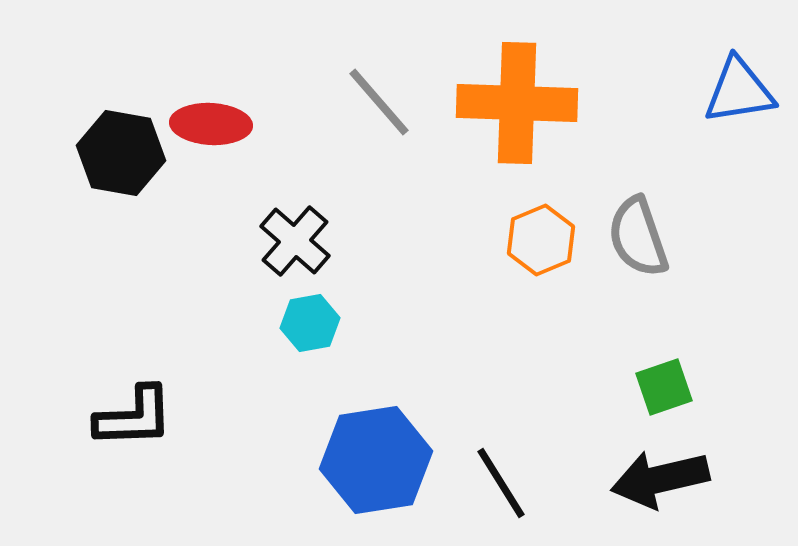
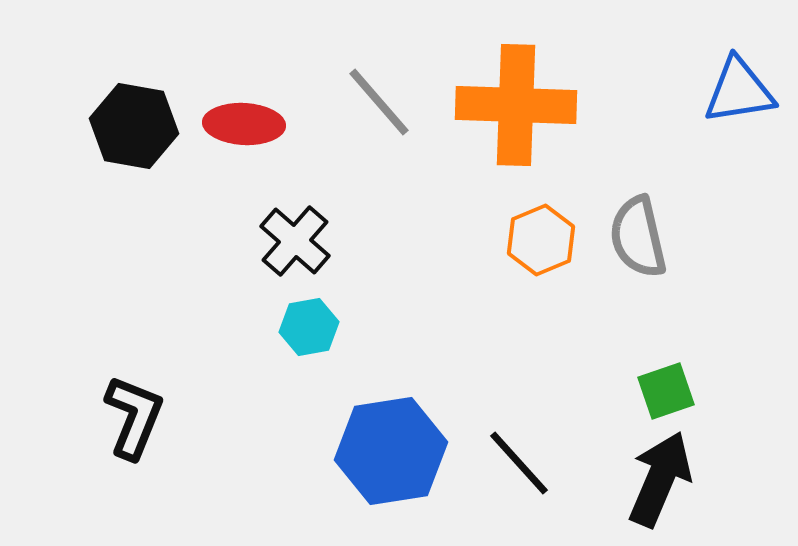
orange cross: moved 1 px left, 2 px down
red ellipse: moved 33 px right
black hexagon: moved 13 px right, 27 px up
gray semicircle: rotated 6 degrees clockwise
cyan hexagon: moved 1 px left, 4 px down
green square: moved 2 px right, 4 px down
black L-shape: rotated 66 degrees counterclockwise
blue hexagon: moved 15 px right, 9 px up
black arrow: rotated 126 degrees clockwise
black line: moved 18 px right, 20 px up; rotated 10 degrees counterclockwise
